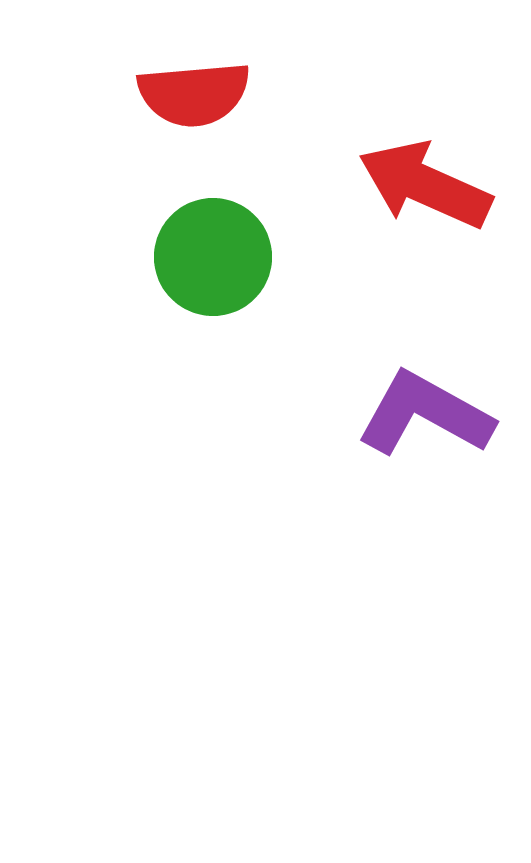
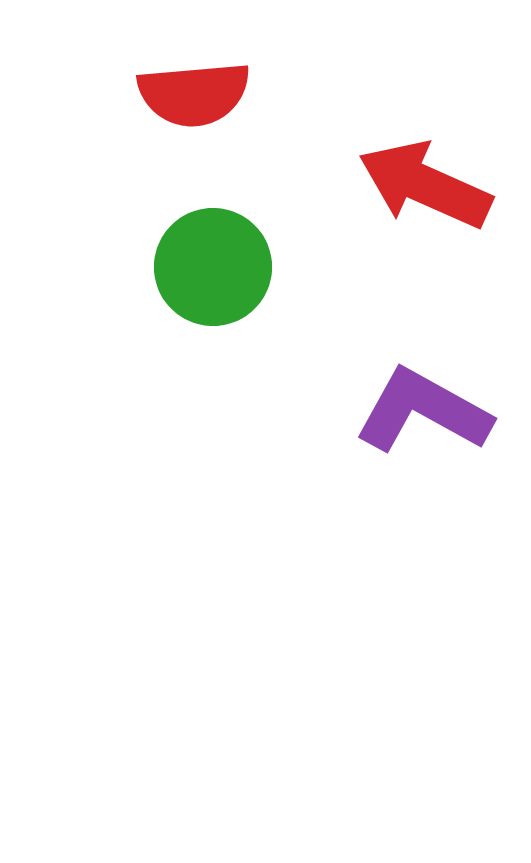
green circle: moved 10 px down
purple L-shape: moved 2 px left, 3 px up
